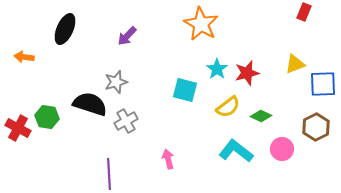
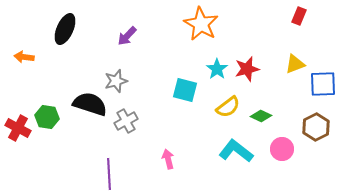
red rectangle: moved 5 px left, 4 px down
red star: moved 4 px up
gray star: moved 1 px up
